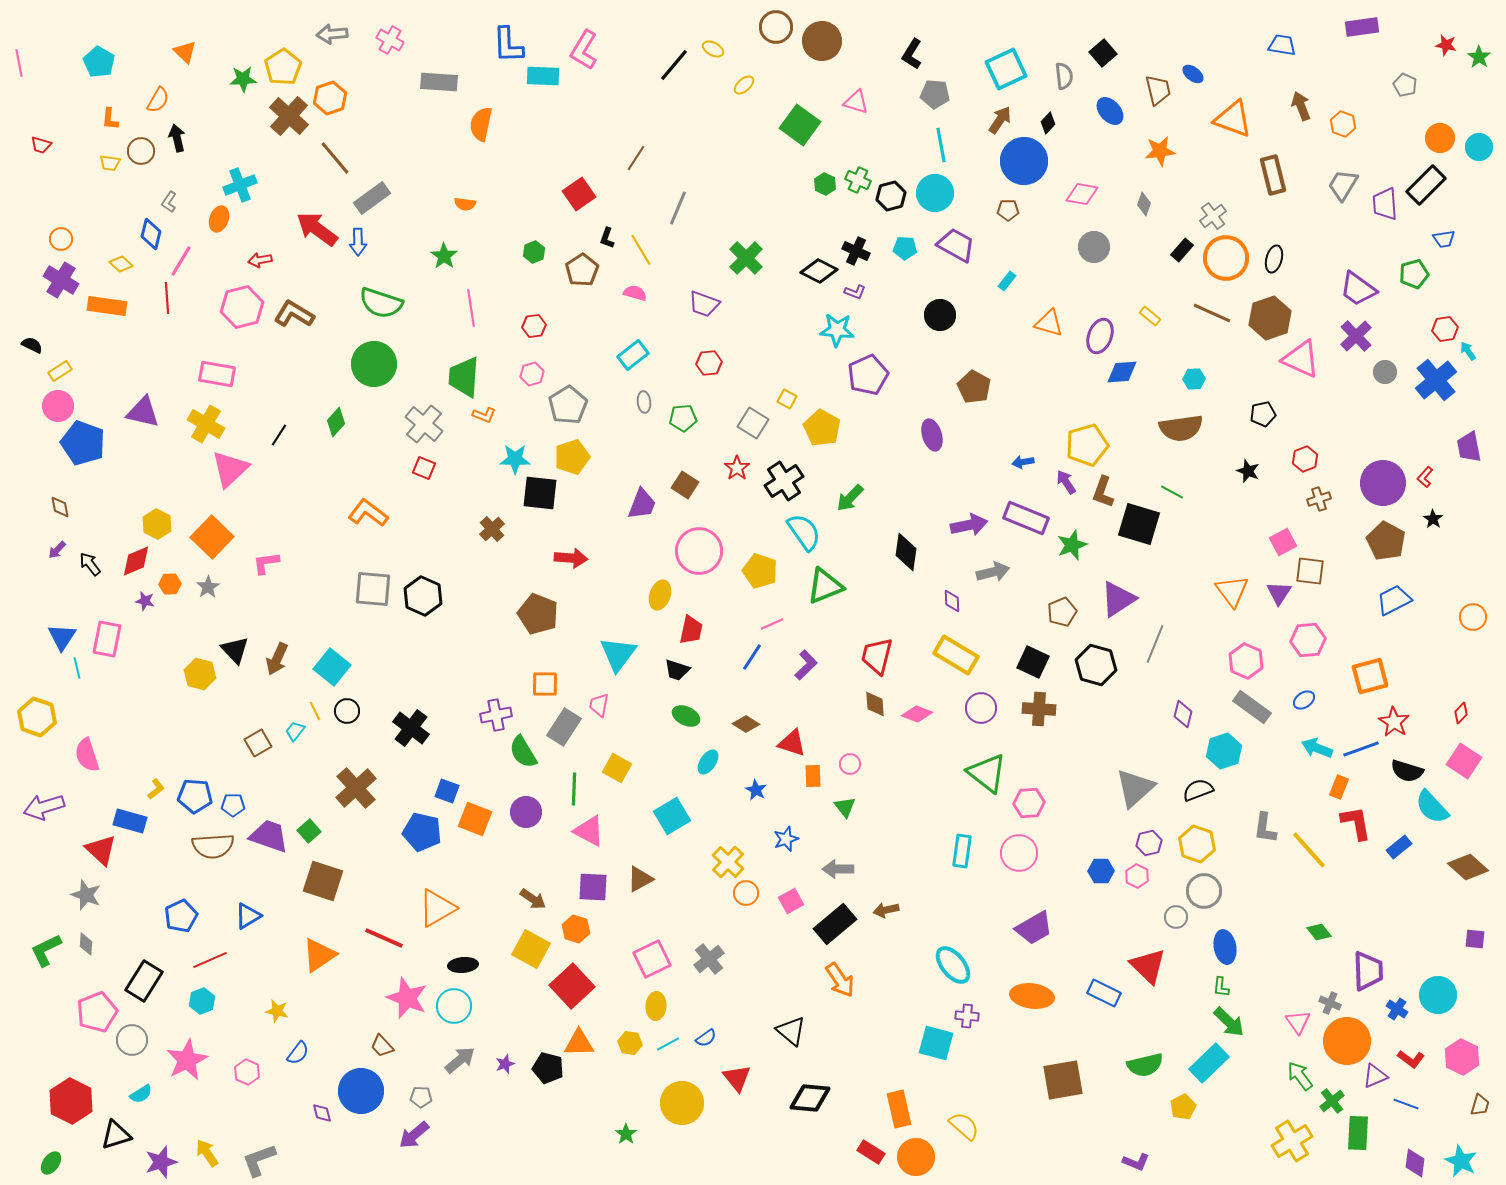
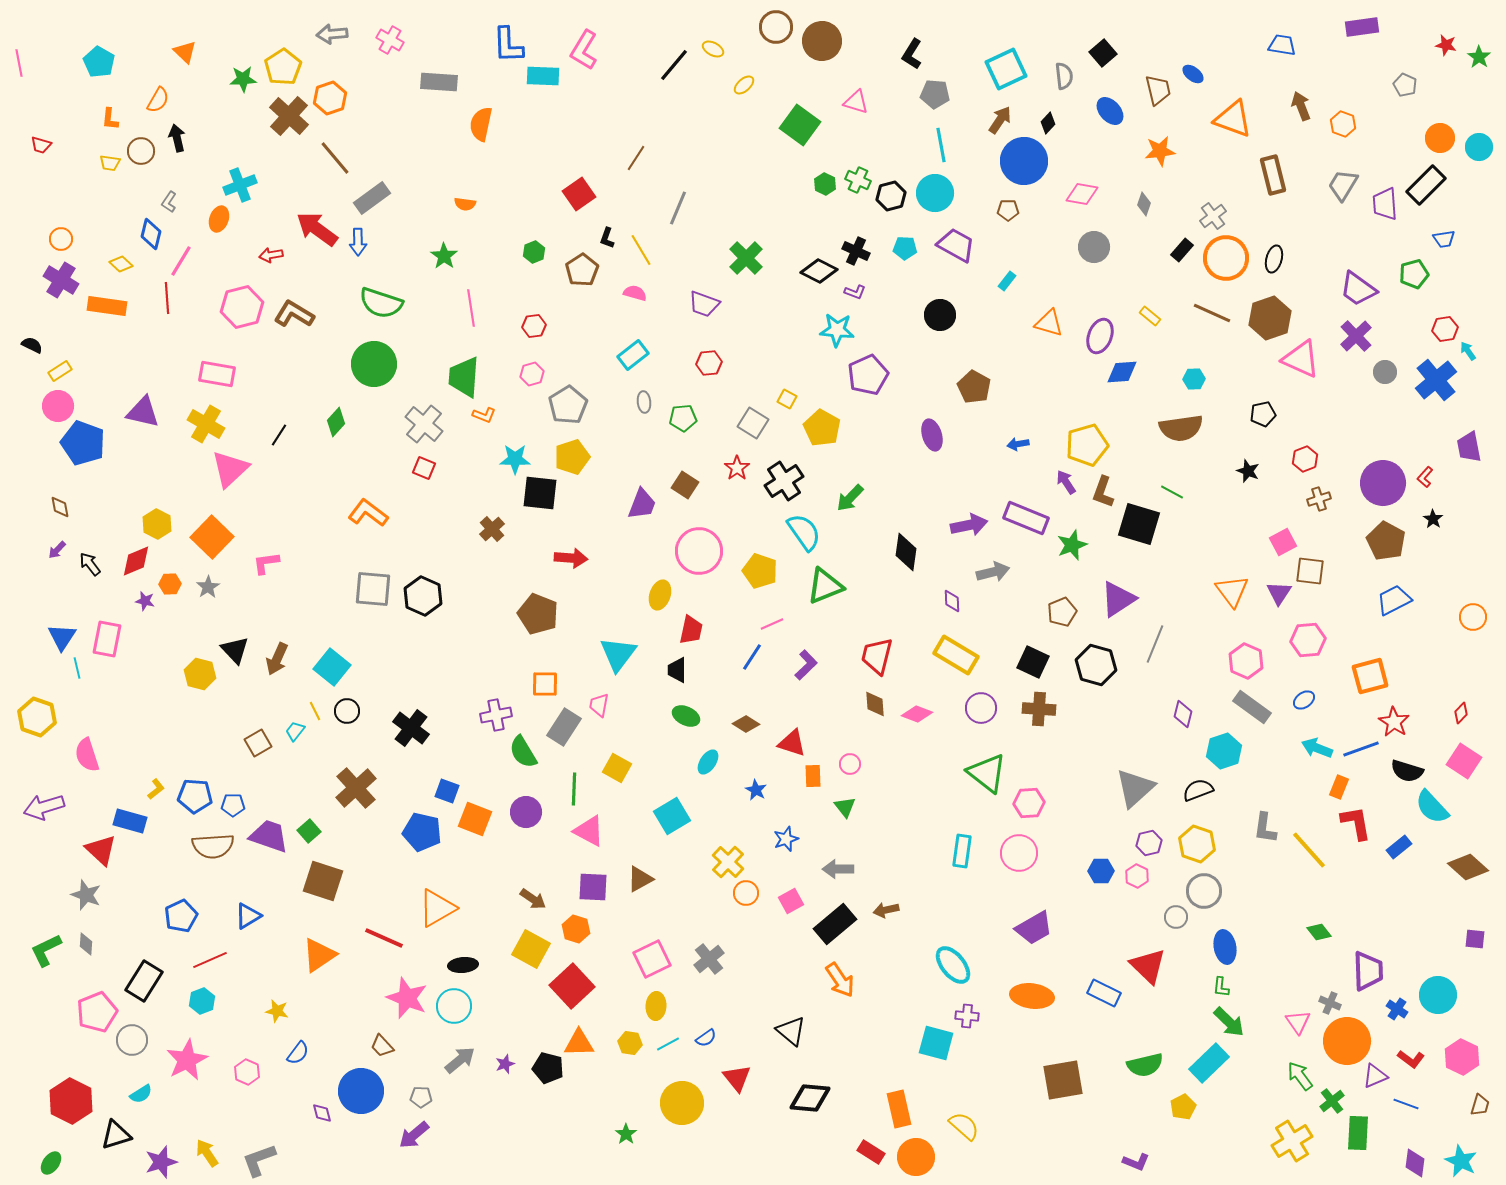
red arrow at (260, 260): moved 11 px right, 5 px up
blue arrow at (1023, 462): moved 5 px left, 18 px up
black trapezoid at (677, 670): rotated 72 degrees clockwise
